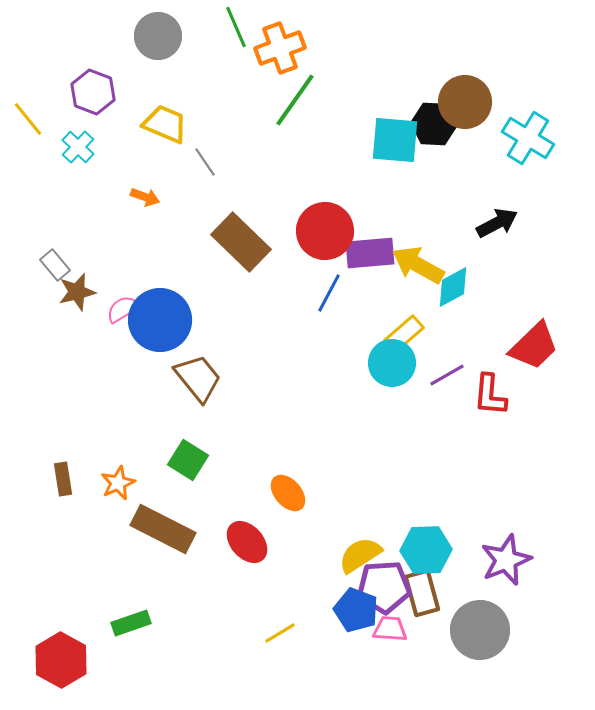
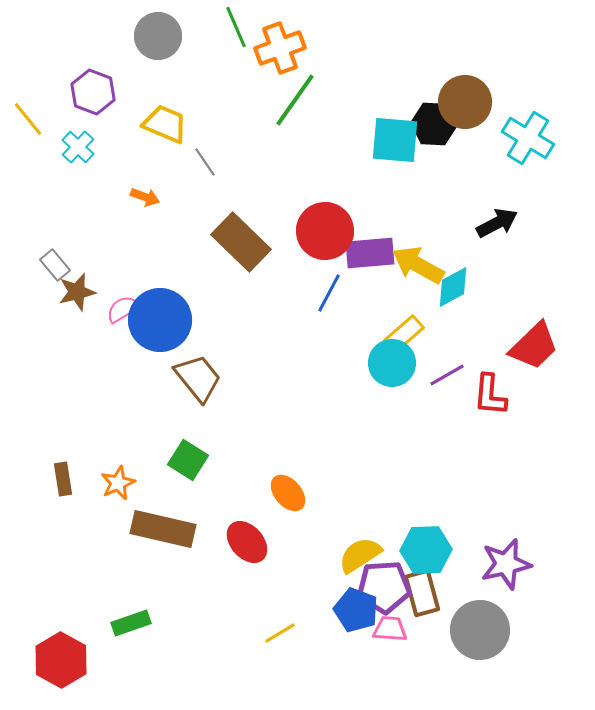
brown rectangle at (163, 529): rotated 14 degrees counterclockwise
purple star at (506, 560): moved 4 px down; rotated 9 degrees clockwise
